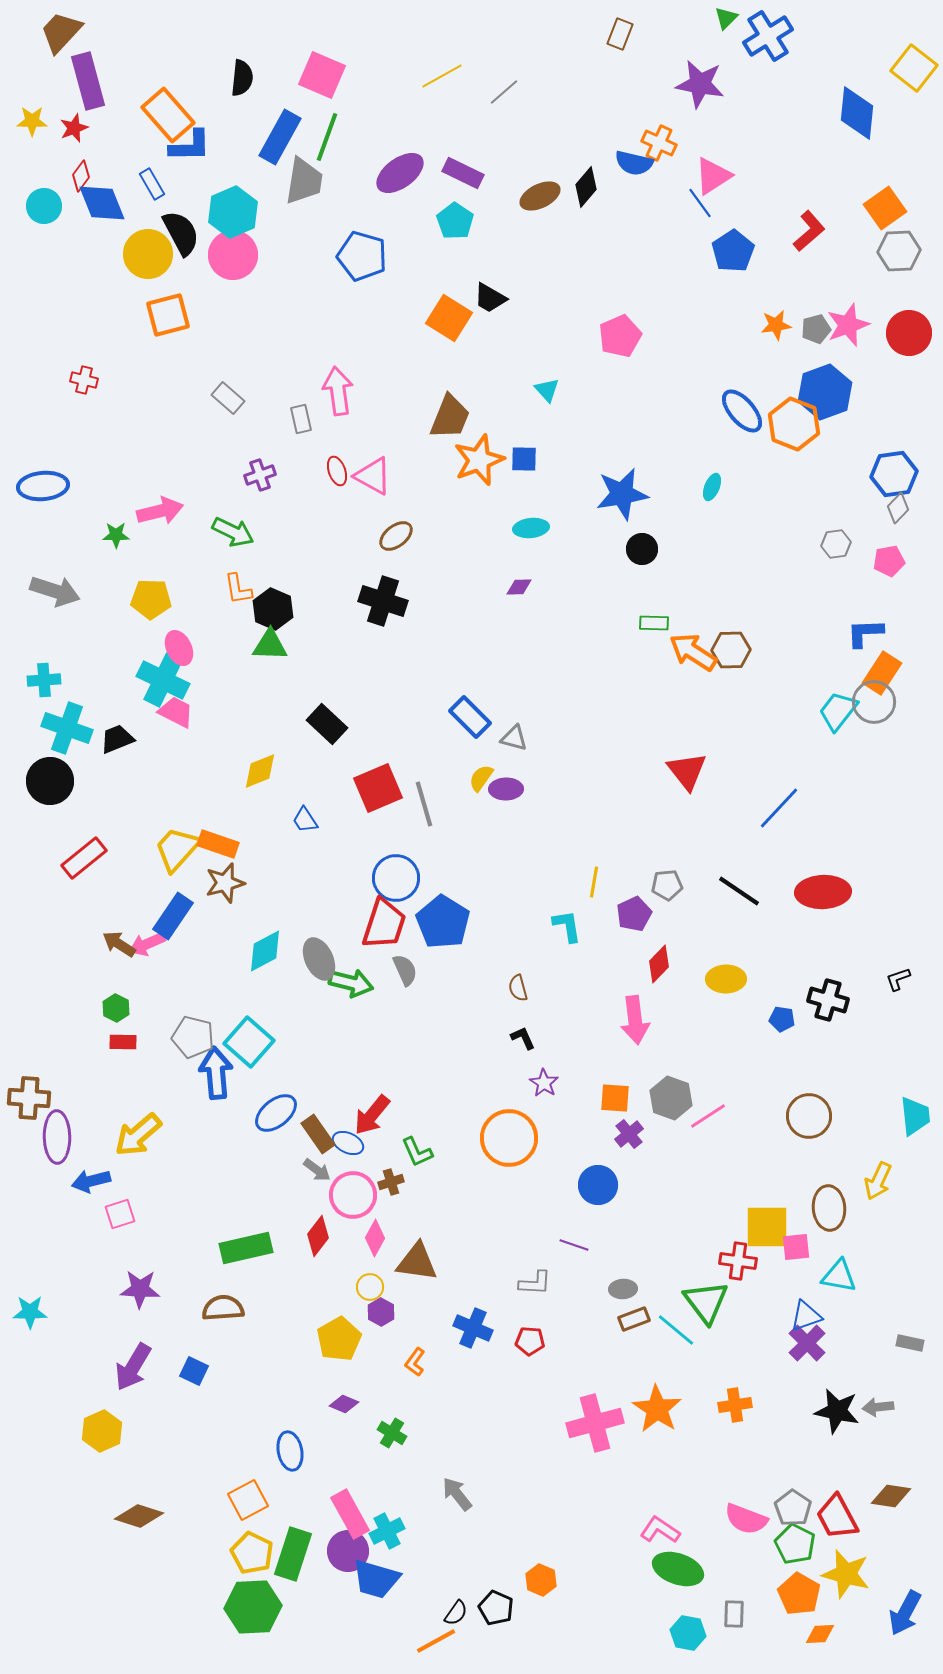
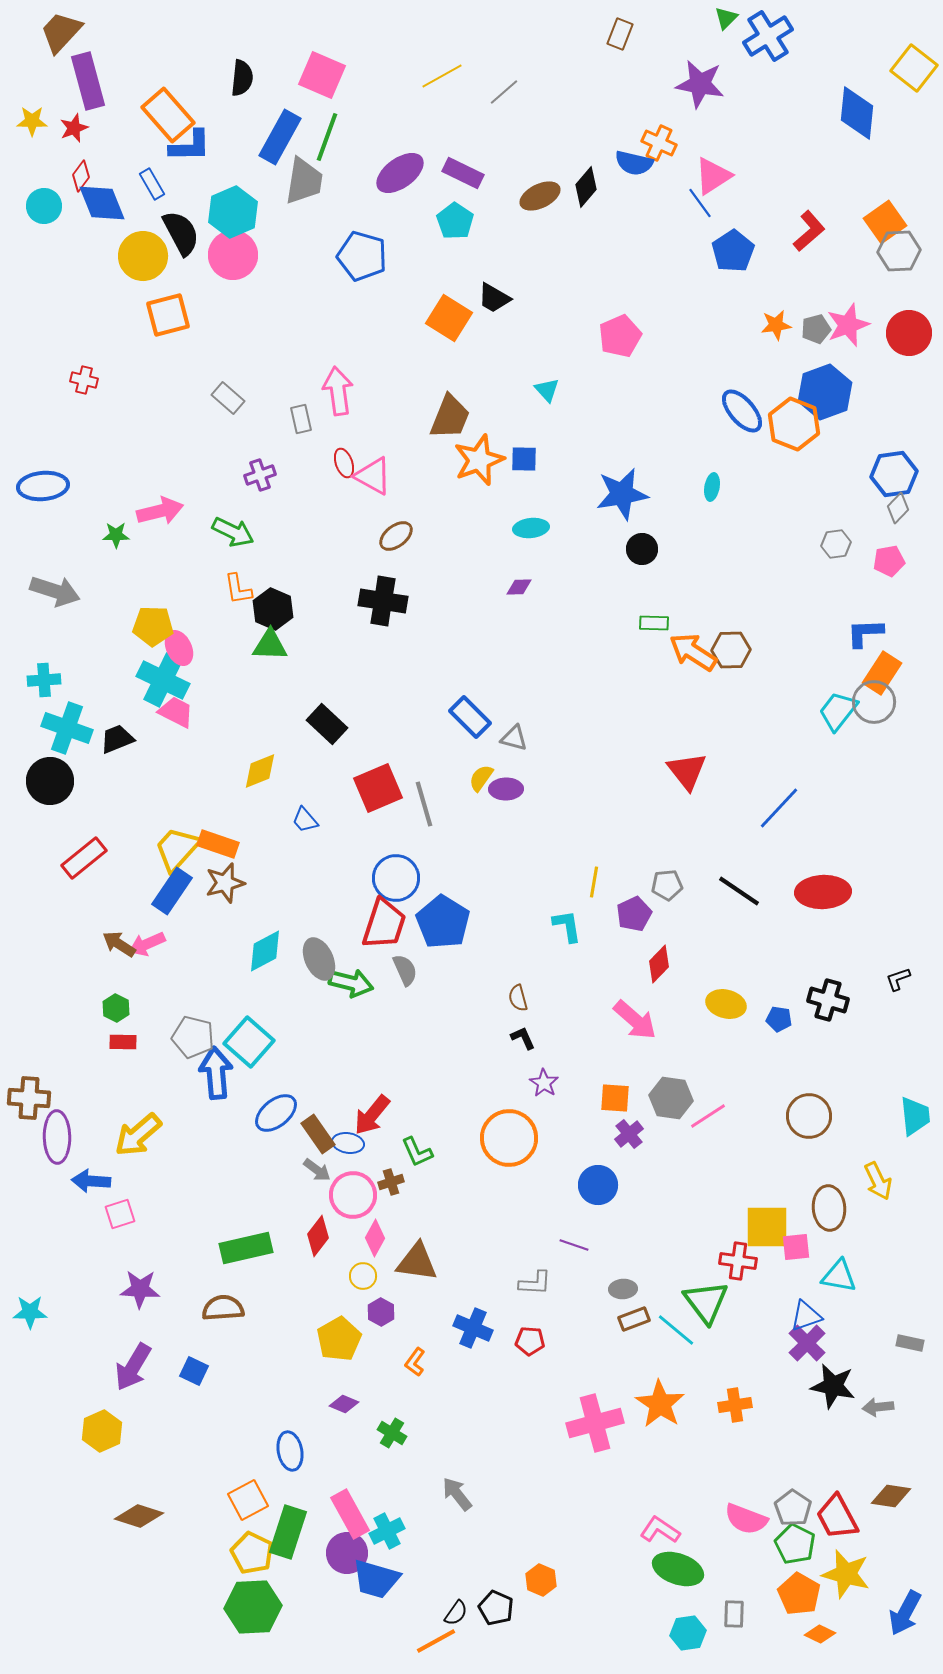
orange square at (885, 208): moved 14 px down
yellow circle at (148, 254): moved 5 px left, 2 px down
black trapezoid at (490, 298): moved 4 px right
red ellipse at (337, 471): moved 7 px right, 8 px up
cyan ellipse at (712, 487): rotated 12 degrees counterclockwise
yellow pentagon at (151, 599): moved 2 px right, 27 px down
black cross at (383, 601): rotated 9 degrees counterclockwise
blue trapezoid at (305, 820): rotated 8 degrees counterclockwise
blue rectangle at (173, 916): moved 1 px left, 25 px up
yellow ellipse at (726, 979): moved 25 px down; rotated 15 degrees clockwise
brown semicircle at (518, 988): moved 10 px down
blue pentagon at (782, 1019): moved 3 px left
pink arrow at (635, 1020): rotated 42 degrees counterclockwise
gray hexagon at (671, 1098): rotated 12 degrees counterclockwise
blue ellipse at (348, 1143): rotated 16 degrees counterclockwise
blue arrow at (91, 1181): rotated 18 degrees clockwise
yellow arrow at (878, 1181): rotated 51 degrees counterclockwise
yellow circle at (370, 1287): moved 7 px left, 11 px up
orange star at (657, 1409): moved 3 px right, 5 px up
black star at (837, 1411): moved 4 px left, 25 px up
purple circle at (348, 1551): moved 1 px left, 2 px down
green rectangle at (293, 1554): moved 5 px left, 22 px up
cyan hexagon at (688, 1633): rotated 20 degrees counterclockwise
orange diamond at (820, 1634): rotated 28 degrees clockwise
